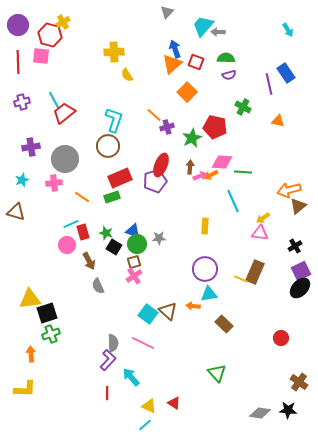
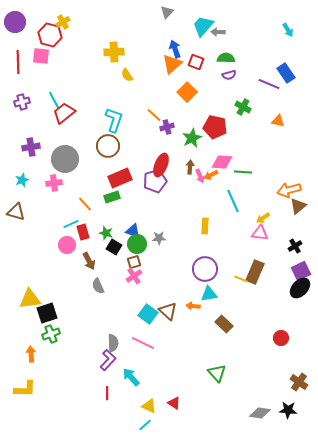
purple circle at (18, 25): moved 3 px left, 3 px up
purple line at (269, 84): rotated 55 degrees counterclockwise
pink arrow at (200, 176): rotated 88 degrees clockwise
orange line at (82, 197): moved 3 px right, 7 px down; rotated 14 degrees clockwise
